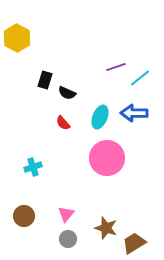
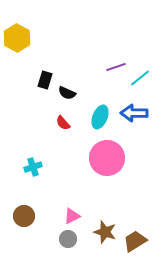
pink triangle: moved 6 px right, 2 px down; rotated 24 degrees clockwise
brown star: moved 1 px left, 4 px down
brown trapezoid: moved 1 px right, 2 px up
